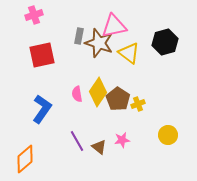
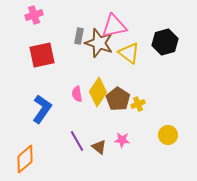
pink star: rotated 14 degrees clockwise
